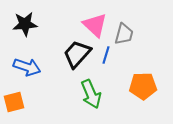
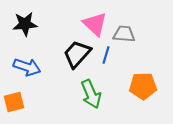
pink triangle: moved 1 px up
gray trapezoid: rotated 100 degrees counterclockwise
